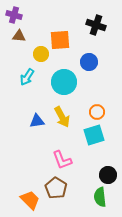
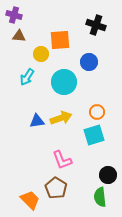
yellow arrow: moved 1 px left, 1 px down; rotated 80 degrees counterclockwise
